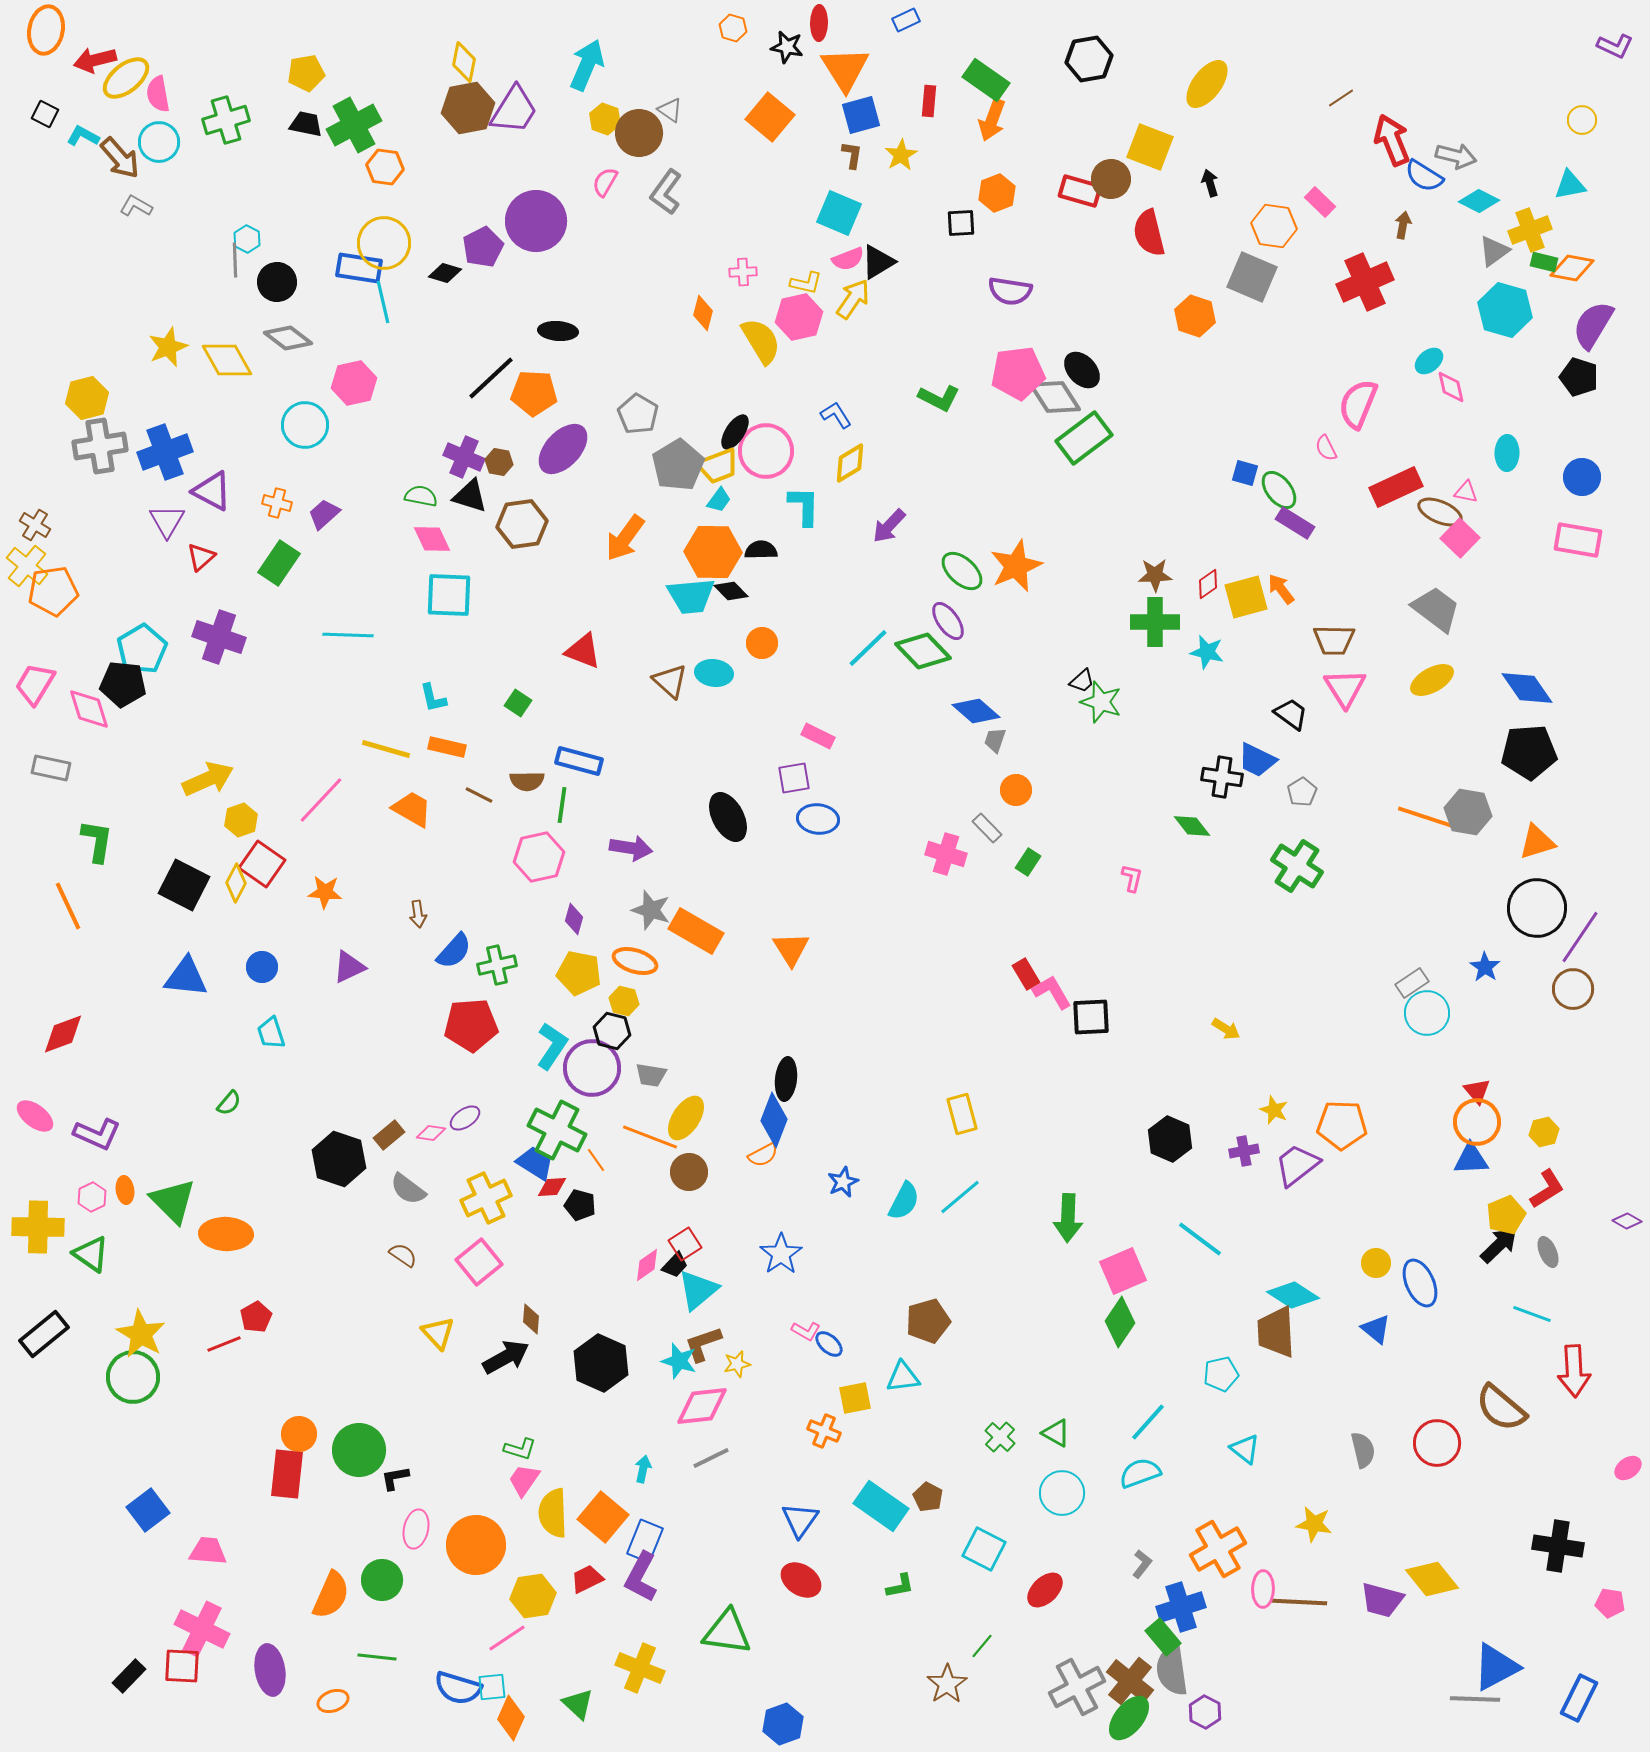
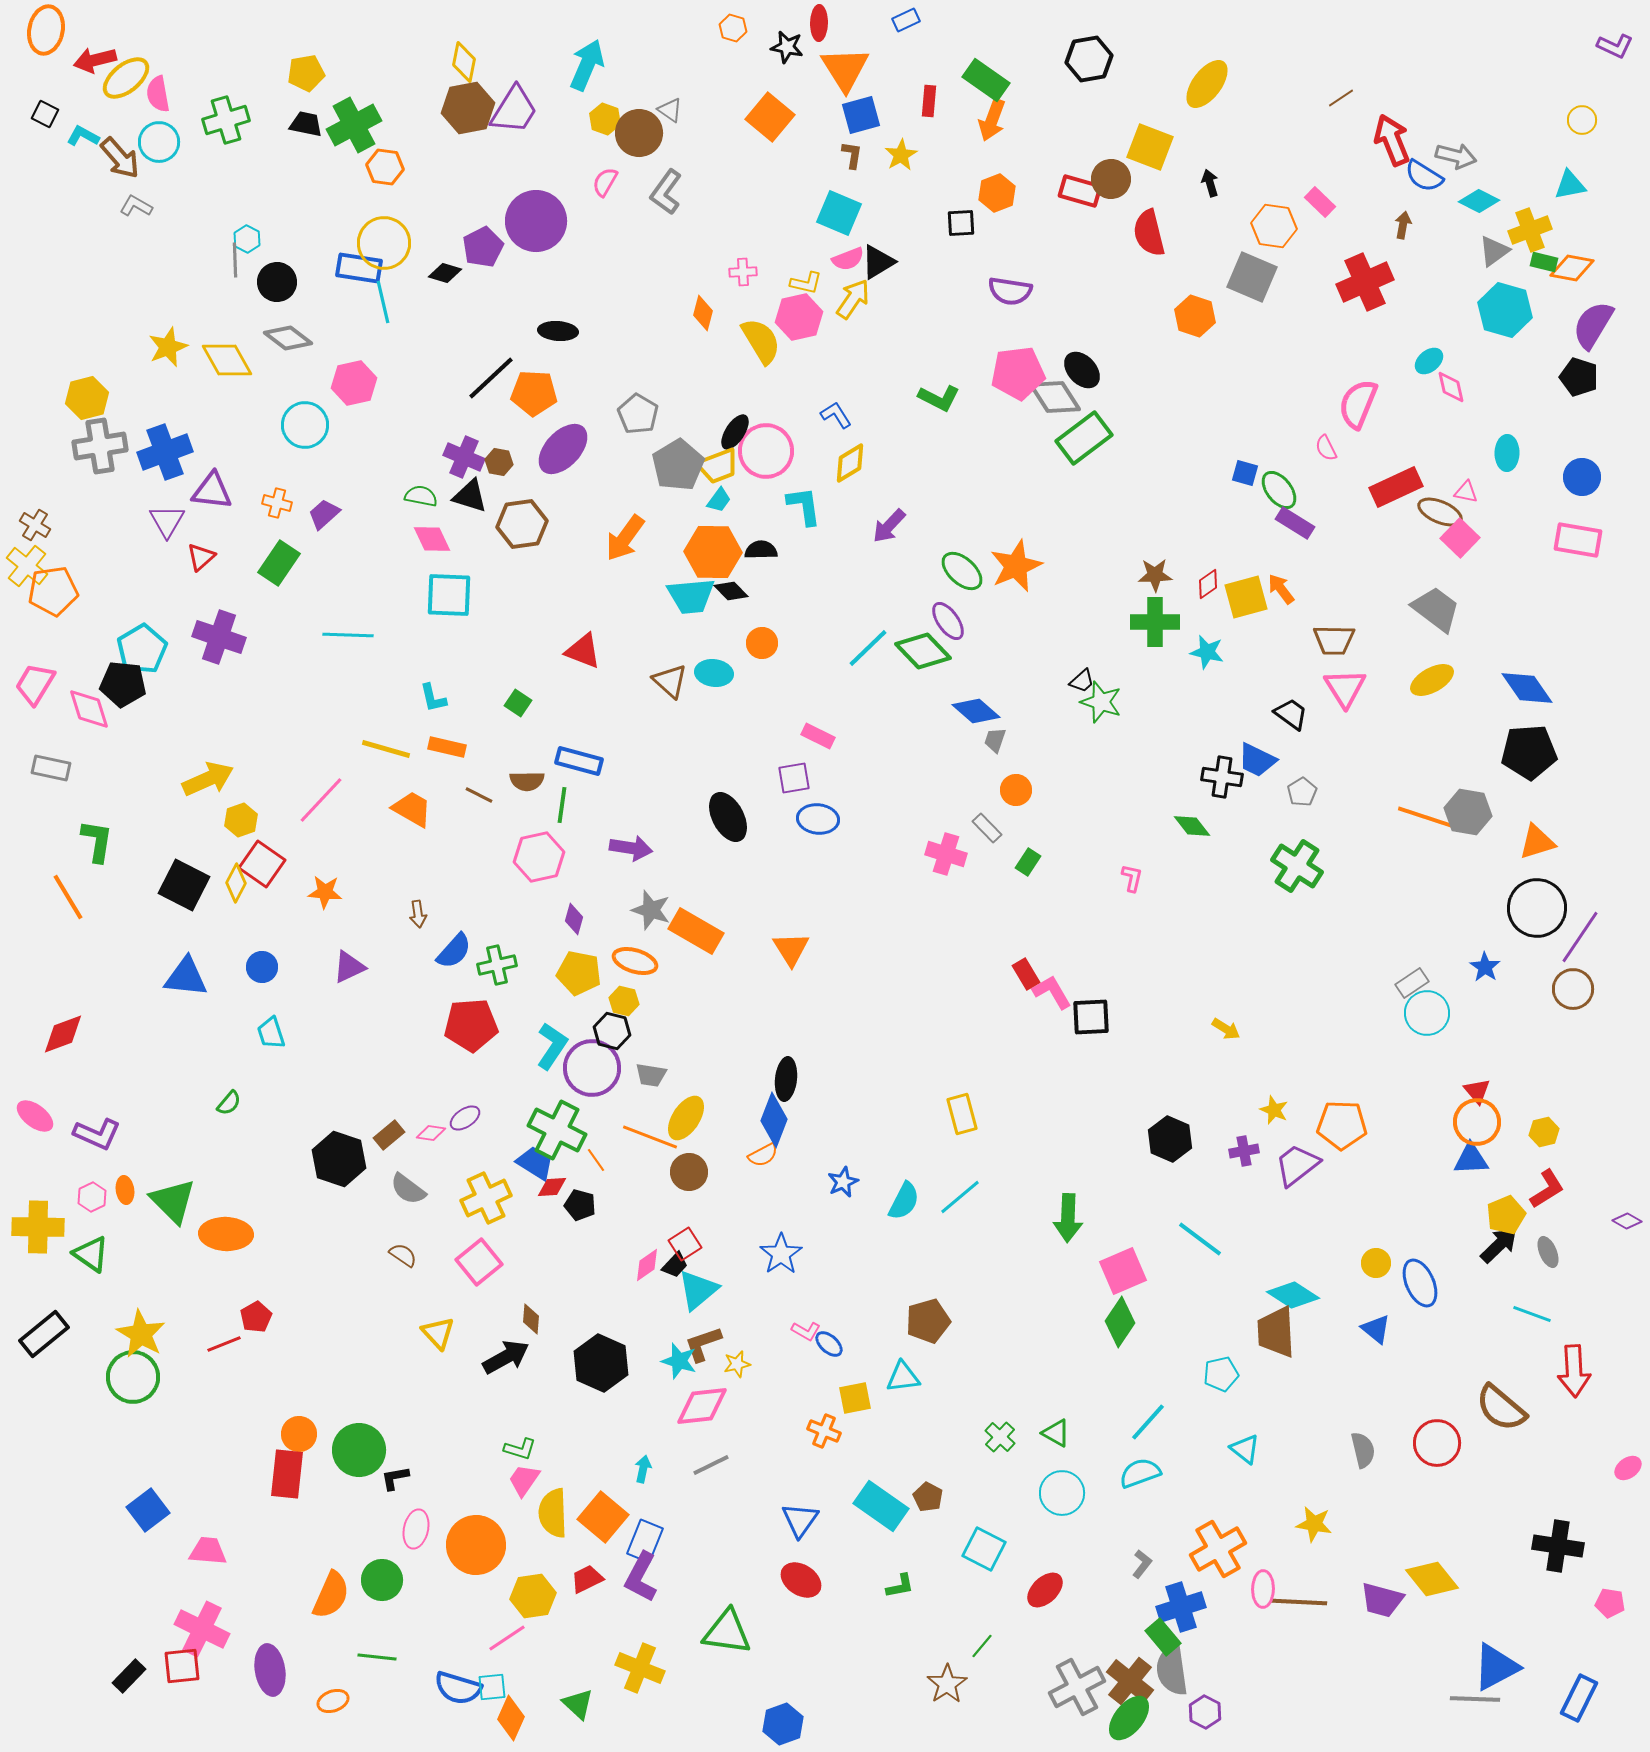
purple triangle at (212, 491): rotated 21 degrees counterclockwise
cyan L-shape at (804, 506): rotated 9 degrees counterclockwise
orange line at (68, 906): moved 9 px up; rotated 6 degrees counterclockwise
gray line at (711, 1458): moved 7 px down
red square at (182, 1666): rotated 9 degrees counterclockwise
